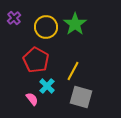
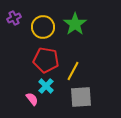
purple cross: rotated 16 degrees clockwise
yellow circle: moved 3 px left
red pentagon: moved 10 px right; rotated 20 degrees counterclockwise
cyan cross: moved 1 px left
gray square: rotated 20 degrees counterclockwise
